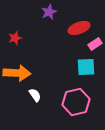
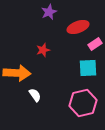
red ellipse: moved 1 px left, 1 px up
red star: moved 28 px right, 12 px down
cyan square: moved 2 px right, 1 px down
pink hexagon: moved 7 px right, 1 px down
